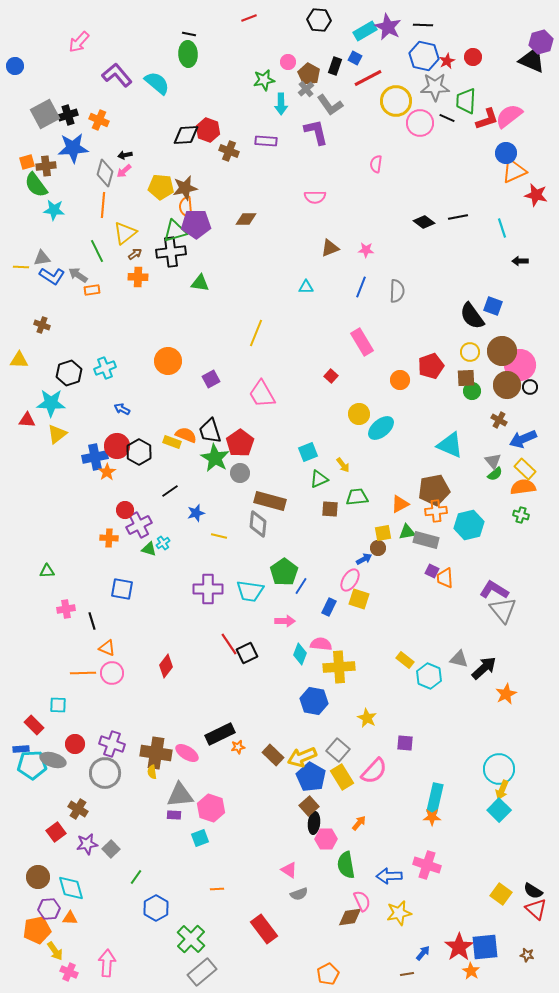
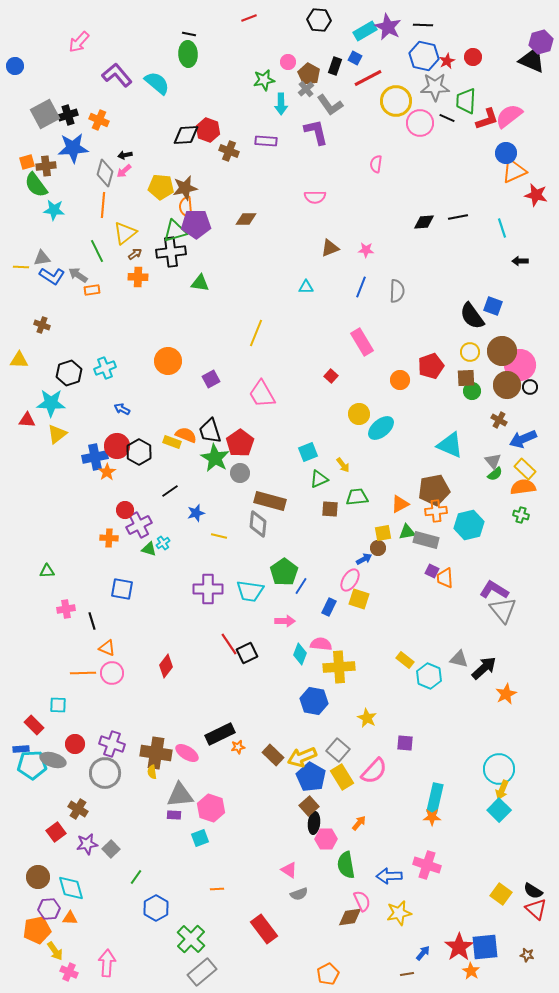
black diamond at (424, 222): rotated 40 degrees counterclockwise
